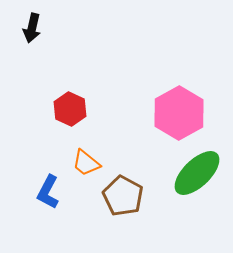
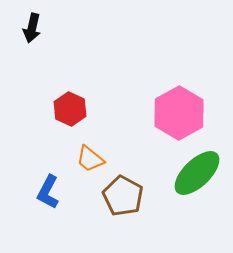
orange trapezoid: moved 4 px right, 4 px up
